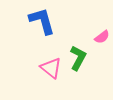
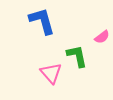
green L-shape: moved 1 px left, 2 px up; rotated 40 degrees counterclockwise
pink triangle: moved 5 px down; rotated 10 degrees clockwise
